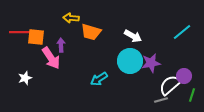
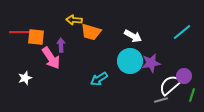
yellow arrow: moved 3 px right, 2 px down
